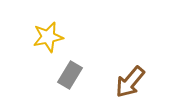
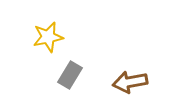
brown arrow: rotated 40 degrees clockwise
